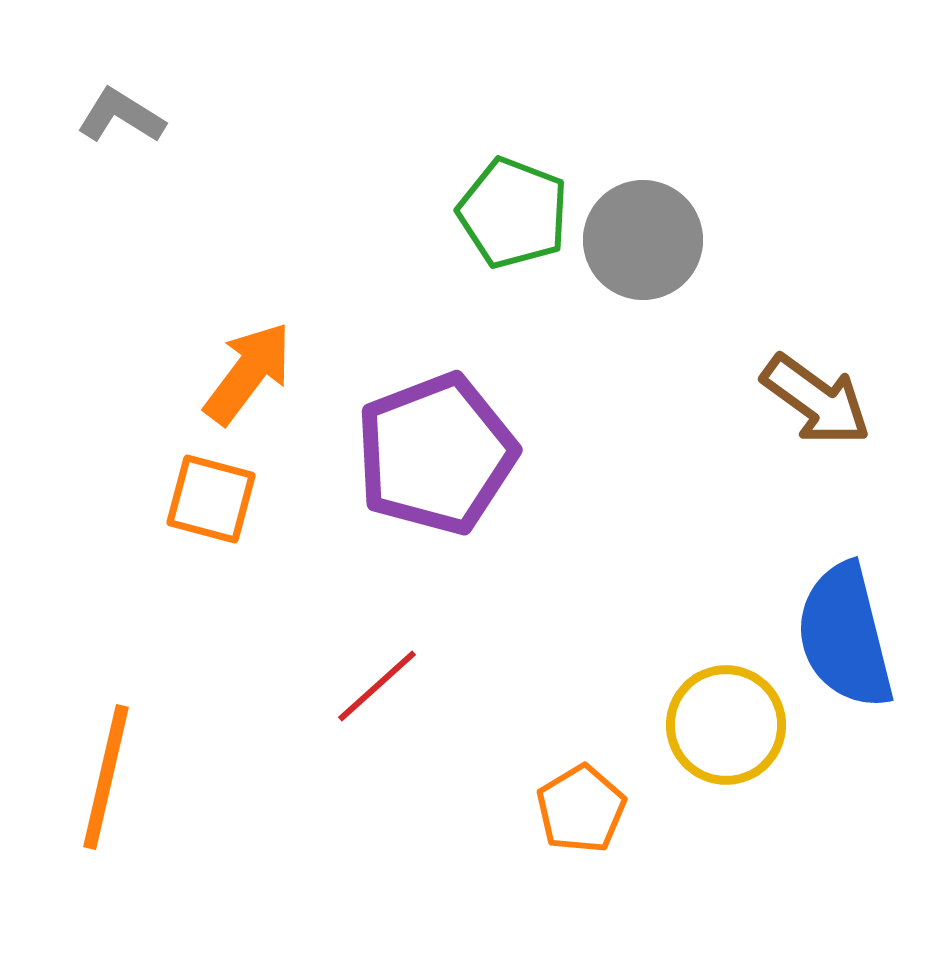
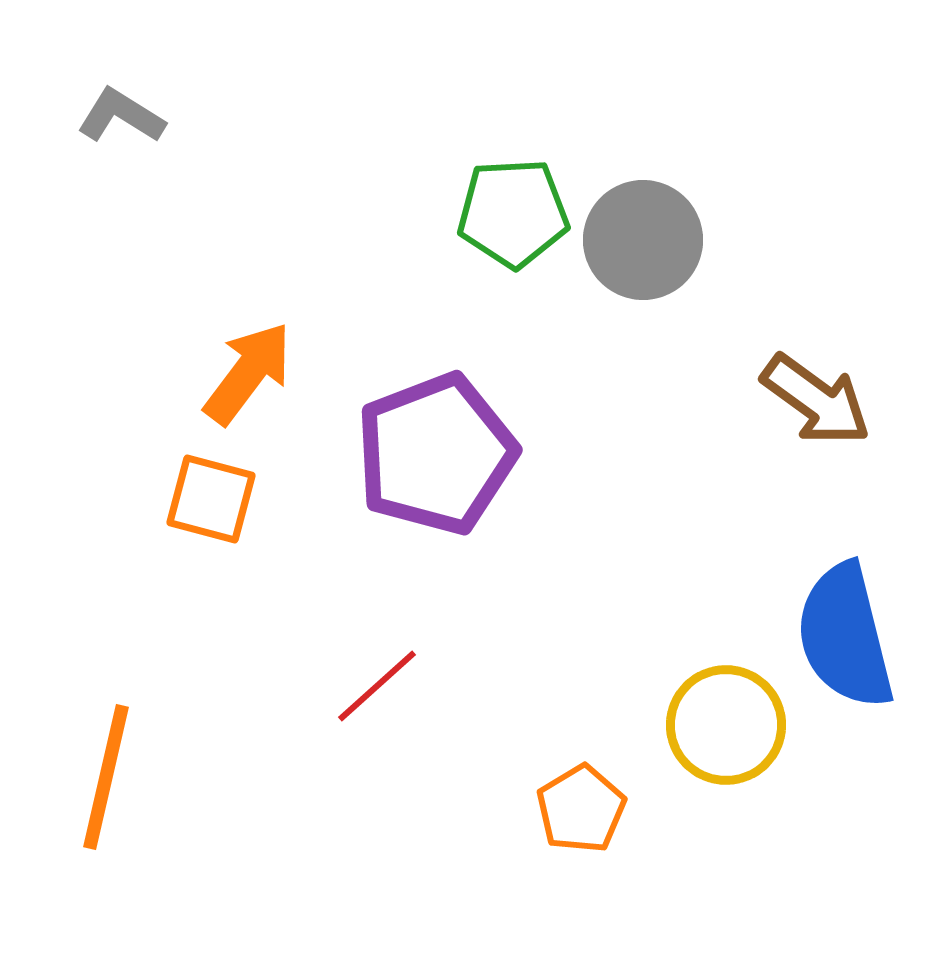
green pentagon: rotated 24 degrees counterclockwise
